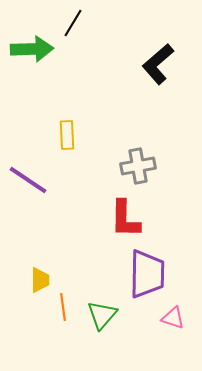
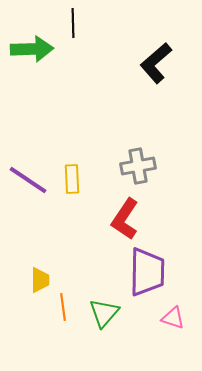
black line: rotated 32 degrees counterclockwise
black L-shape: moved 2 px left, 1 px up
yellow rectangle: moved 5 px right, 44 px down
red L-shape: rotated 33 degrees clockwise
purple trapezoid: moved 2 px up
green triangle: moved 2 px right, 2 px up
